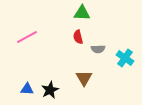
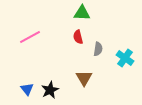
pink line: moved 3 px right
gray semicircle: rotated 80 degrees counterclockwise
blue triangle: rotated 48 degrees clockwise
